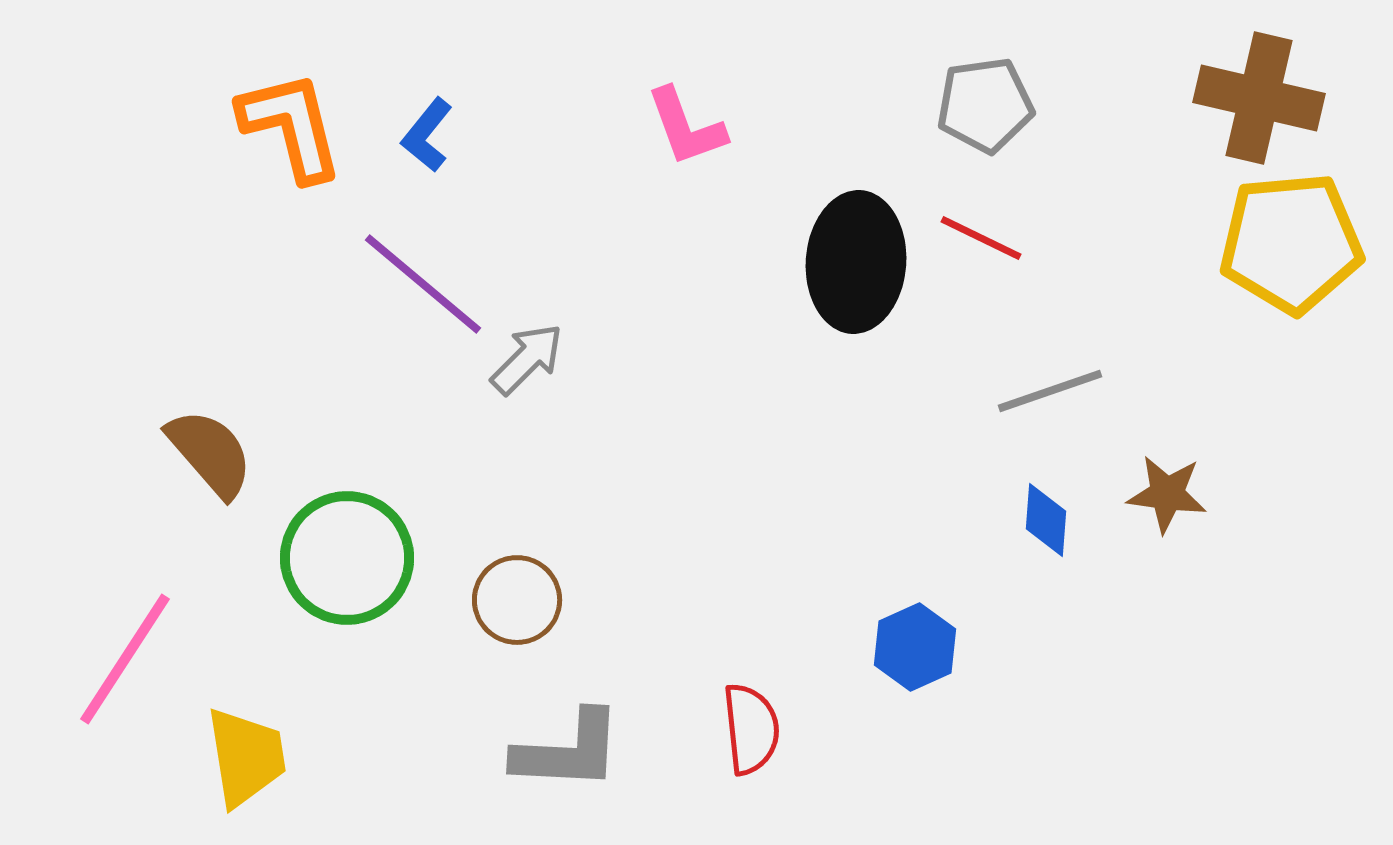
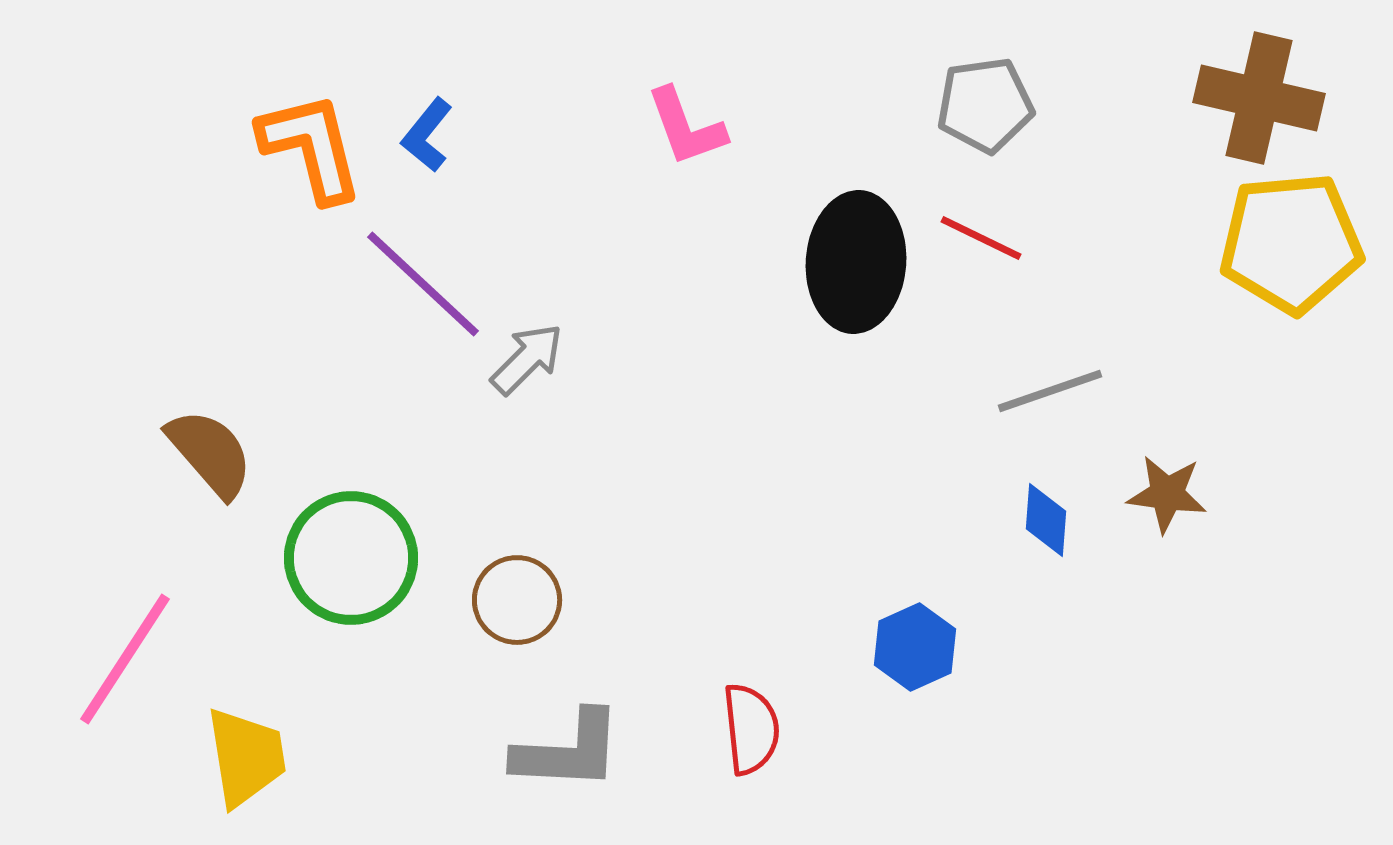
orange L-shape: moved 20 px right, 21 px down
purple line: rotated 3 degrees clockwise
green circle: moved 4 px right
